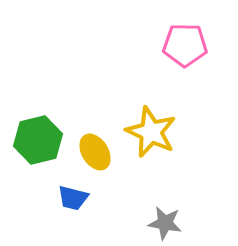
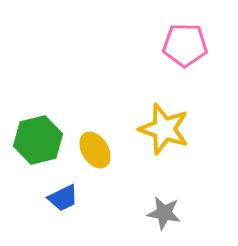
yellow star: moved 13 px right, 3 px up; rotated 6 degrees counterclockwise
yellow ellipse: moved 2 px up
blue trapezoid: moved 10 px left; rotated 40 degrees counterclockwise
gray star: moved 1 px left, 10 px up
